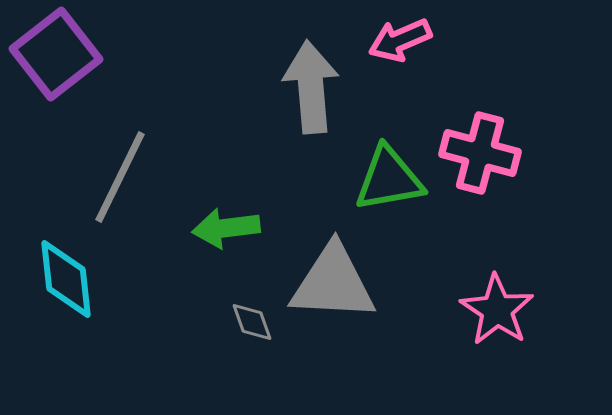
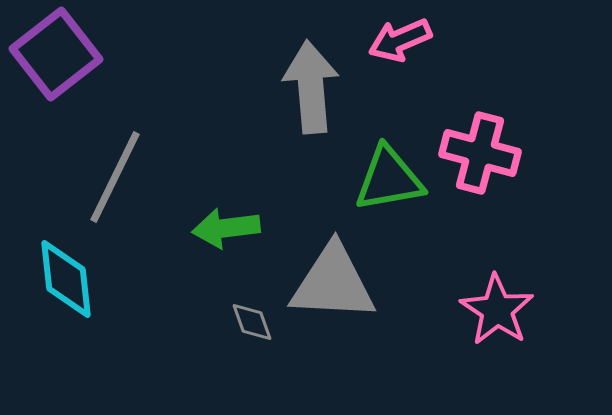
gray line: moved 5 px left
